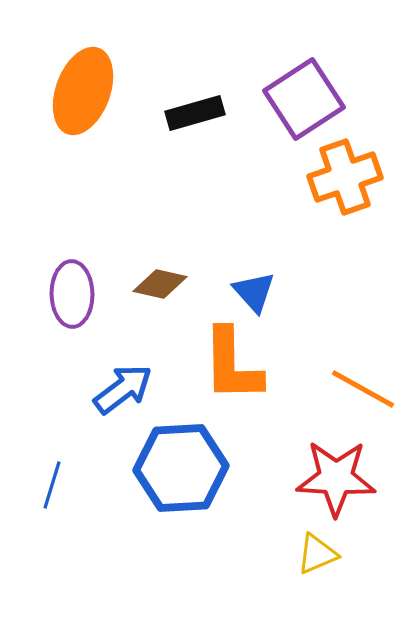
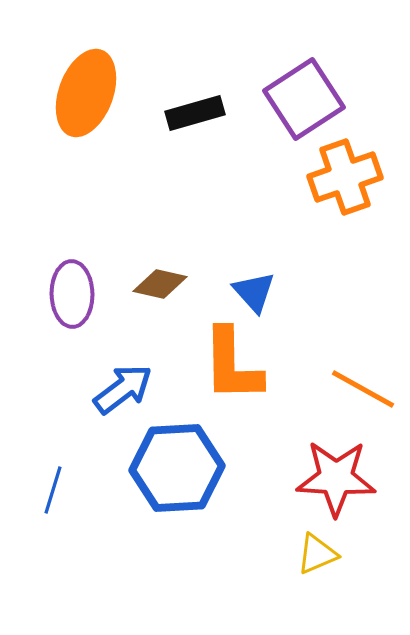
orange ellipse: moved 3 px right, 2 px down
blue hexagon: moved 4 px left
blue line: moved 1 px right, 5 px down
